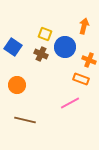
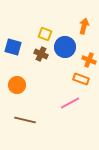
blue square: rotated 18 degrees counterclockwise
